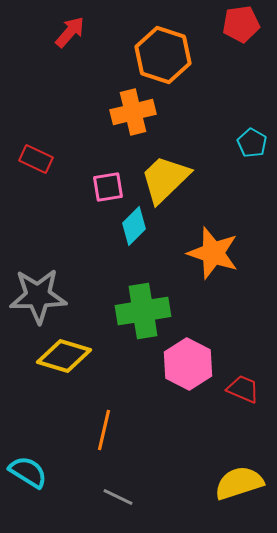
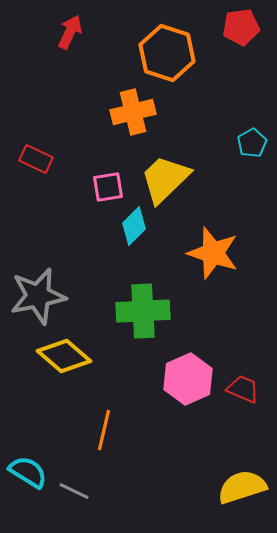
red pentagon: moved 3 px down
red arrow: rotated 16 degrees counterclockwise
orange hexagon: moved 4 px right, 2 px up
cyan pentagon: rotated 12 degrees clockwise
gray star: rotated 10 degrees counterclockwise
green cross: rotated 6 degrees clockwise
yellow diamond: rotated 24 degrees clockwise
pink hexagon: moved 15 px down; rotated 9 degrees clockwise
yellow semicircle: moved 3 px right, 4 px down
gray line: moved 44 px left, 6 px up
